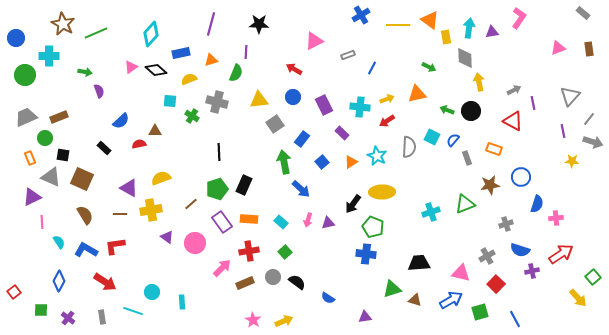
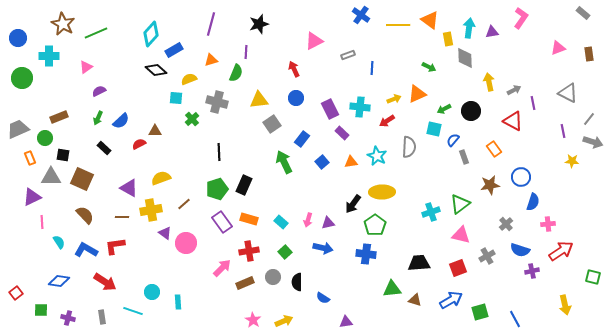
blue cross at (361, 15): rotated 24 degrees counterclockwise
pink L-shape at (519, 18): moved 2 px right
black star at (259, 24): rotated 18 degrees counterclockwise
yellow rectangle at (446, 37): moved 2 px right, 2 px down
blue circle at (16, 38): moved 2 px right
brown rectangle at (589, 49): moved 5 px down
blue rectangle at (181, 53): moved 7 px left, 3 px up; rotated 18 degrees counterclockwise
pink triangle at (131, 67): moved 45 px left
blue line at (372, 68): rotated 24 degrees counterclockwise
red arrow at (294, 69): rotated 35 degrees clockwise
green arrow at (85, 72): moved 13 px right, 46 px down; rotated 104 degrees clockwise
green circle at (25, 75): moved 3 px left, 3 px down
yellow arrow at (479, 82): moved 10 px right
purple semicircle at (99, 91): rotated 96 degrees counterclockwise
orange triangle at (417, 94): rotated 12 degrees counterclockwise
gray triangle at (570, 96): moved 2 px left, 3 px up; rotated 45 degrees counterclockwise
blue circle at (293, 97): moved 3 px right, 1 px down
yellow arrow at (387, 99): moved 7 px right
cyan square at (170, 101): moved 6 px right, 3 px up
purple rectangle at (324, 105): moved 6 px right, 4 px down
green arrow at (447, 110): moved 3 px left, 1 px up; rotated 48 degrees counterclockwise
green cross at (192, 116): moved 3 px down; rotated 16 degrees clockwise
gray trapezoid at (26, 117): moved 8 px left, 12 px down
gray square at (275, 124): moved 3 px left
cyan square at (432, 137): moved 2 px right, 8 px up; rotated 14 degrees counterclockwise
red semicircle at (139, 144): rotated 16 degrees counterclockwise
orange rectangle at (494, 149): rotated 35 degrees clockwise
gray rectangle at (467, 158): moved 3 px left, 1 px up
green arrow at (284, 162): rotated 15 degrees counterclockwise
orange triangle at (351, 162): rotated 24 degrees clockwise
gray triangle at (51, 177): rotated 25 degrees counterclockwise
blue arrow at (301, 189): moved 22 px right, 59 px down; rotated 30 degrees counterclockwise
brown line at (191, 204): moved 7 px left
green triangle at (465, 204): moved 5 px left; rotated 15 degrees counterclockwise
blue semicircle at (537, 204): moved 4 px left, 2 px up
brown line at (120, 214): moved 2 px right, 3 px down
brown semicircle at (85, 215): rotated 12 degrees counterclockwise
pink cross at (556, 218): moved 8 px left, 6 px down
orange rectangle at (249, 219): rotated 12 degrees clockwise
gray cross at (506, 224): rotated 24 degrees counterclockwise
green pentagon at (373, 227): moved 2 px right, 2 px up; rotated 15 degrees clockwise
purple triangle at (167, 237): moved 2 px left, 4 px up
pink circle at (195, 243): moved 9 px left
red arrow at (561, 254): moved 3 px up
pink triangle at (461, 273): moved 38 px up
green square at (593, 277): rotated 35 degrees counterclockwise
blue diamond at (59, 281): rotated 70 degrees clockwise
black semicircle at (297, 282): rotated 126 degrees counterclockwise
red square at (496, 284): moved 38 px left, 16 px up; rotated 24 degrees clockwise
green triangle at (392, 289): rotated 12 degrees clockwise
red square at (14, 292): moved 2 px right, 1 px down
blue semicircle at (328, 298): moved 5 px left
yellow arrow at (578, 298): moved 13 px left, 7 px down; rotated 30 degrees clockwise
cyan rectangle at (182, 302): moved 4 px left
purple triangle at (365, 317): moved 19 px left, 5 px down
purple cross at (68, 318): rotated 24 degrees counterclockwise
